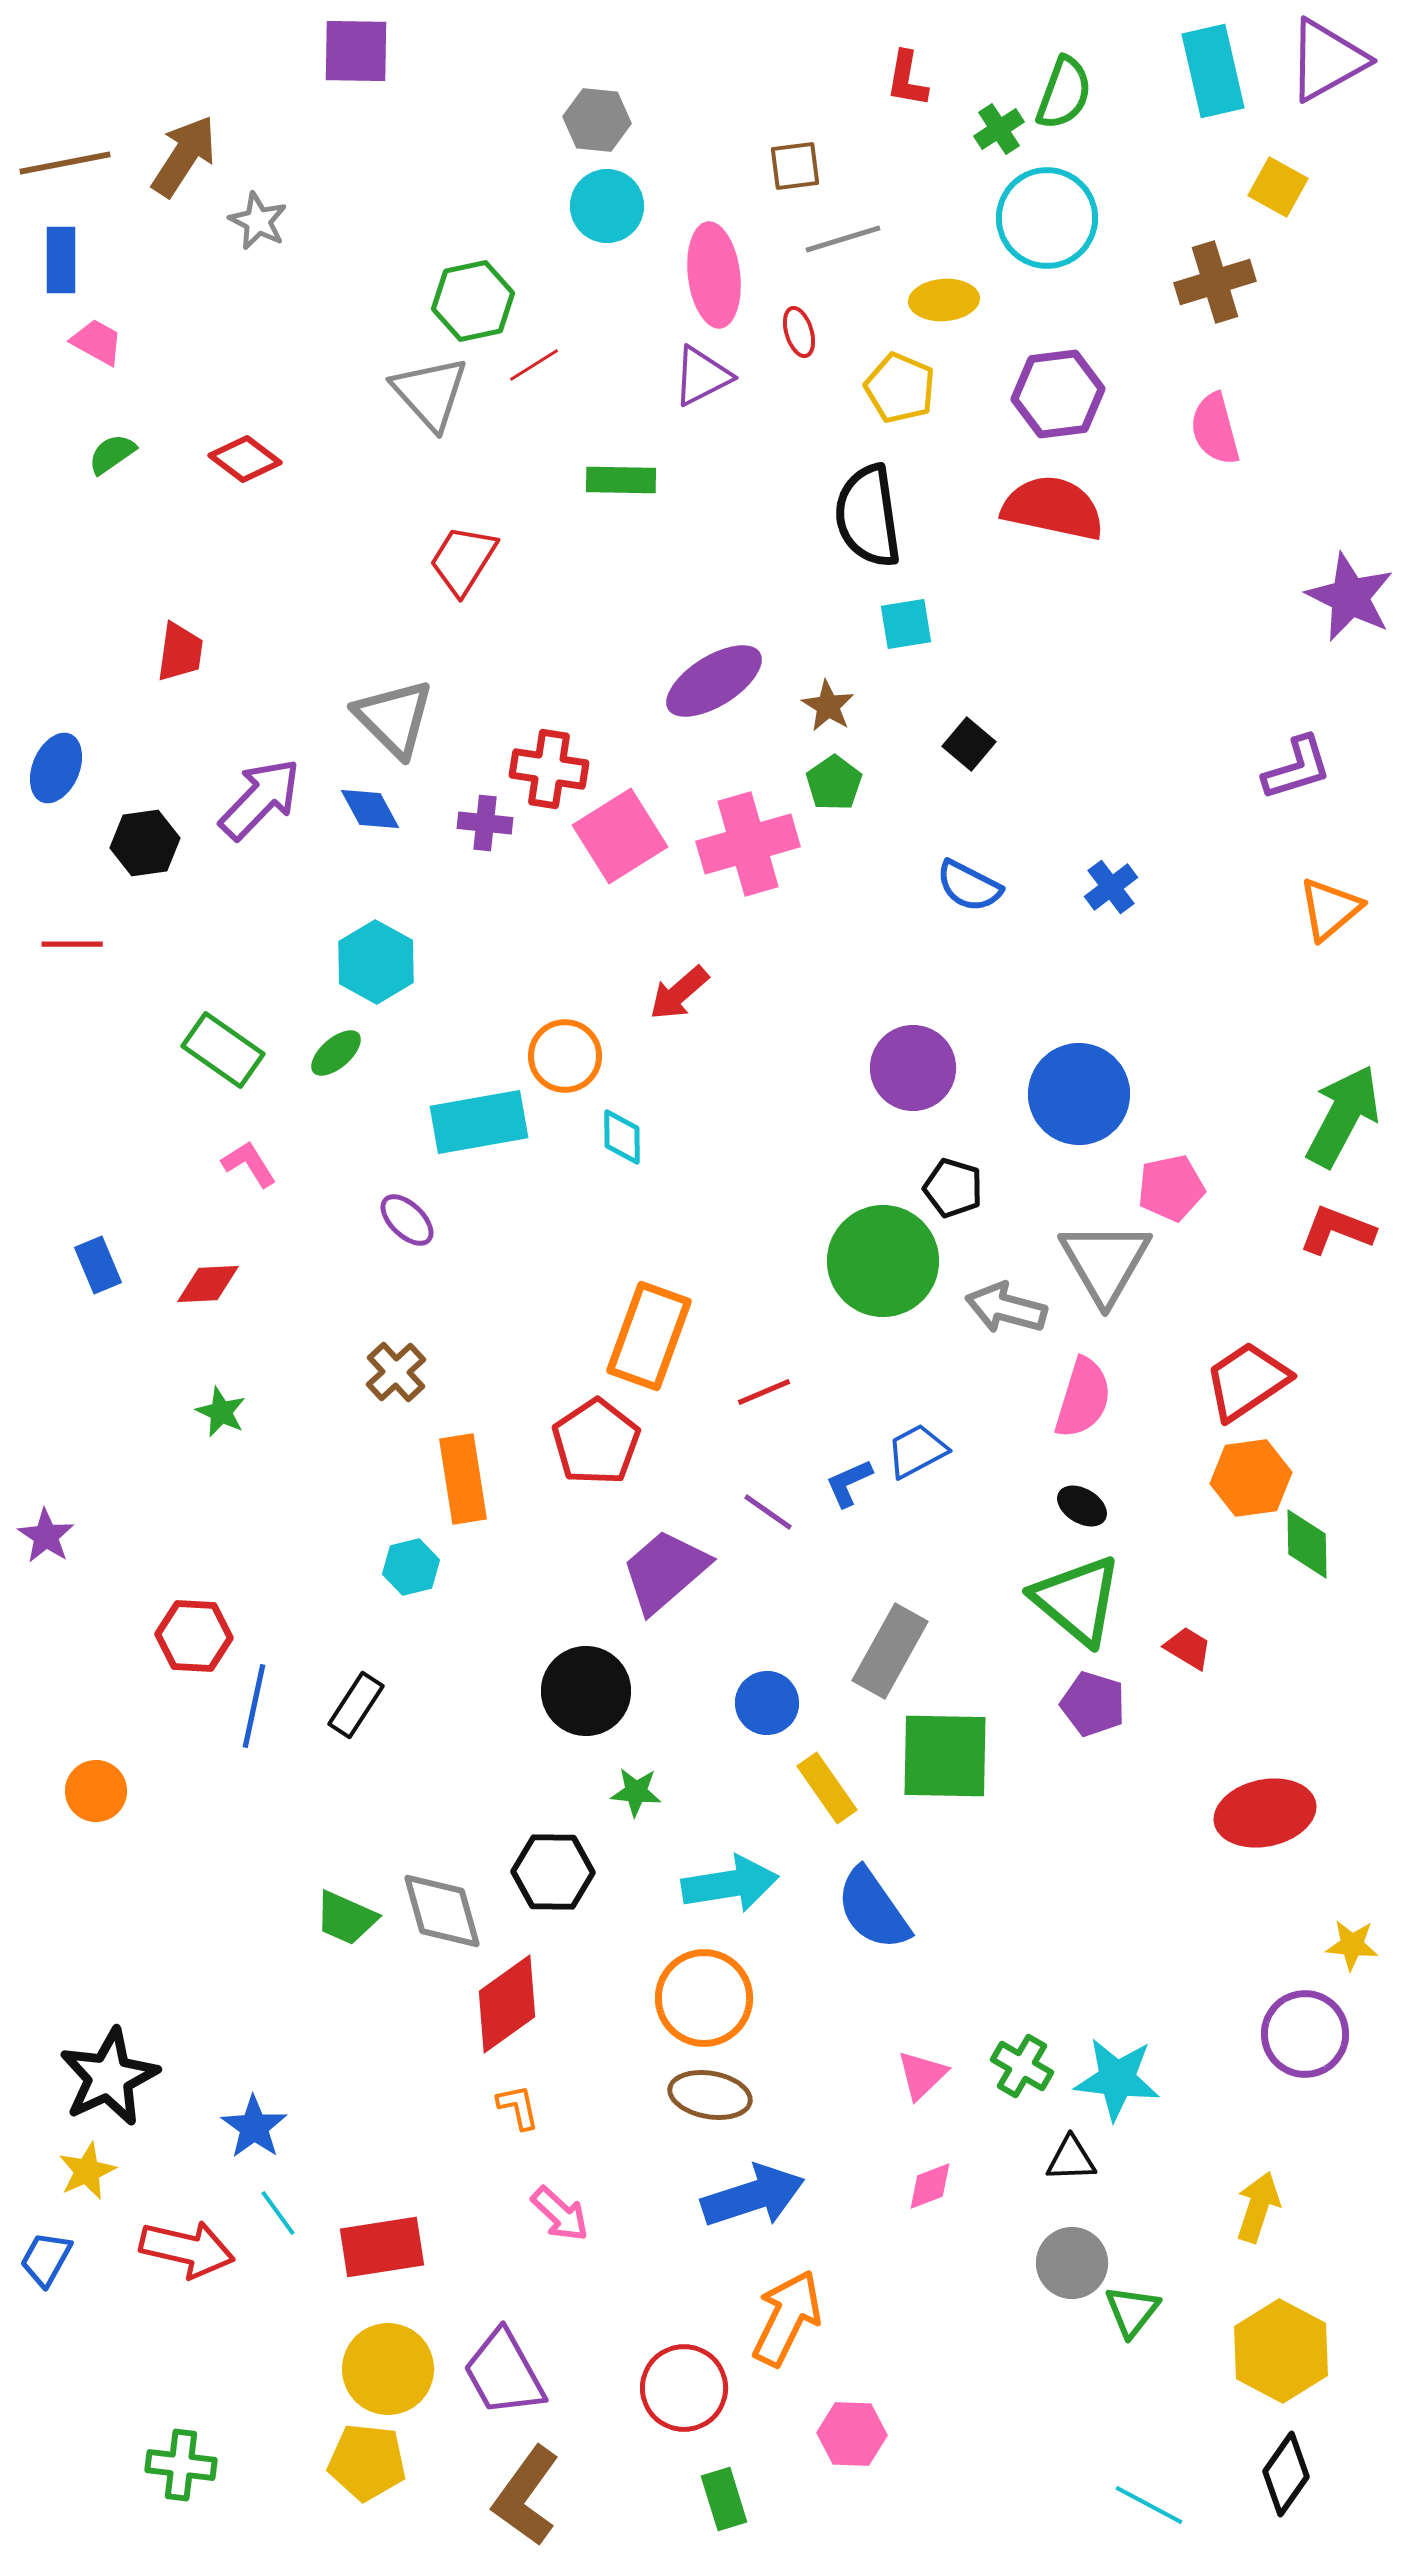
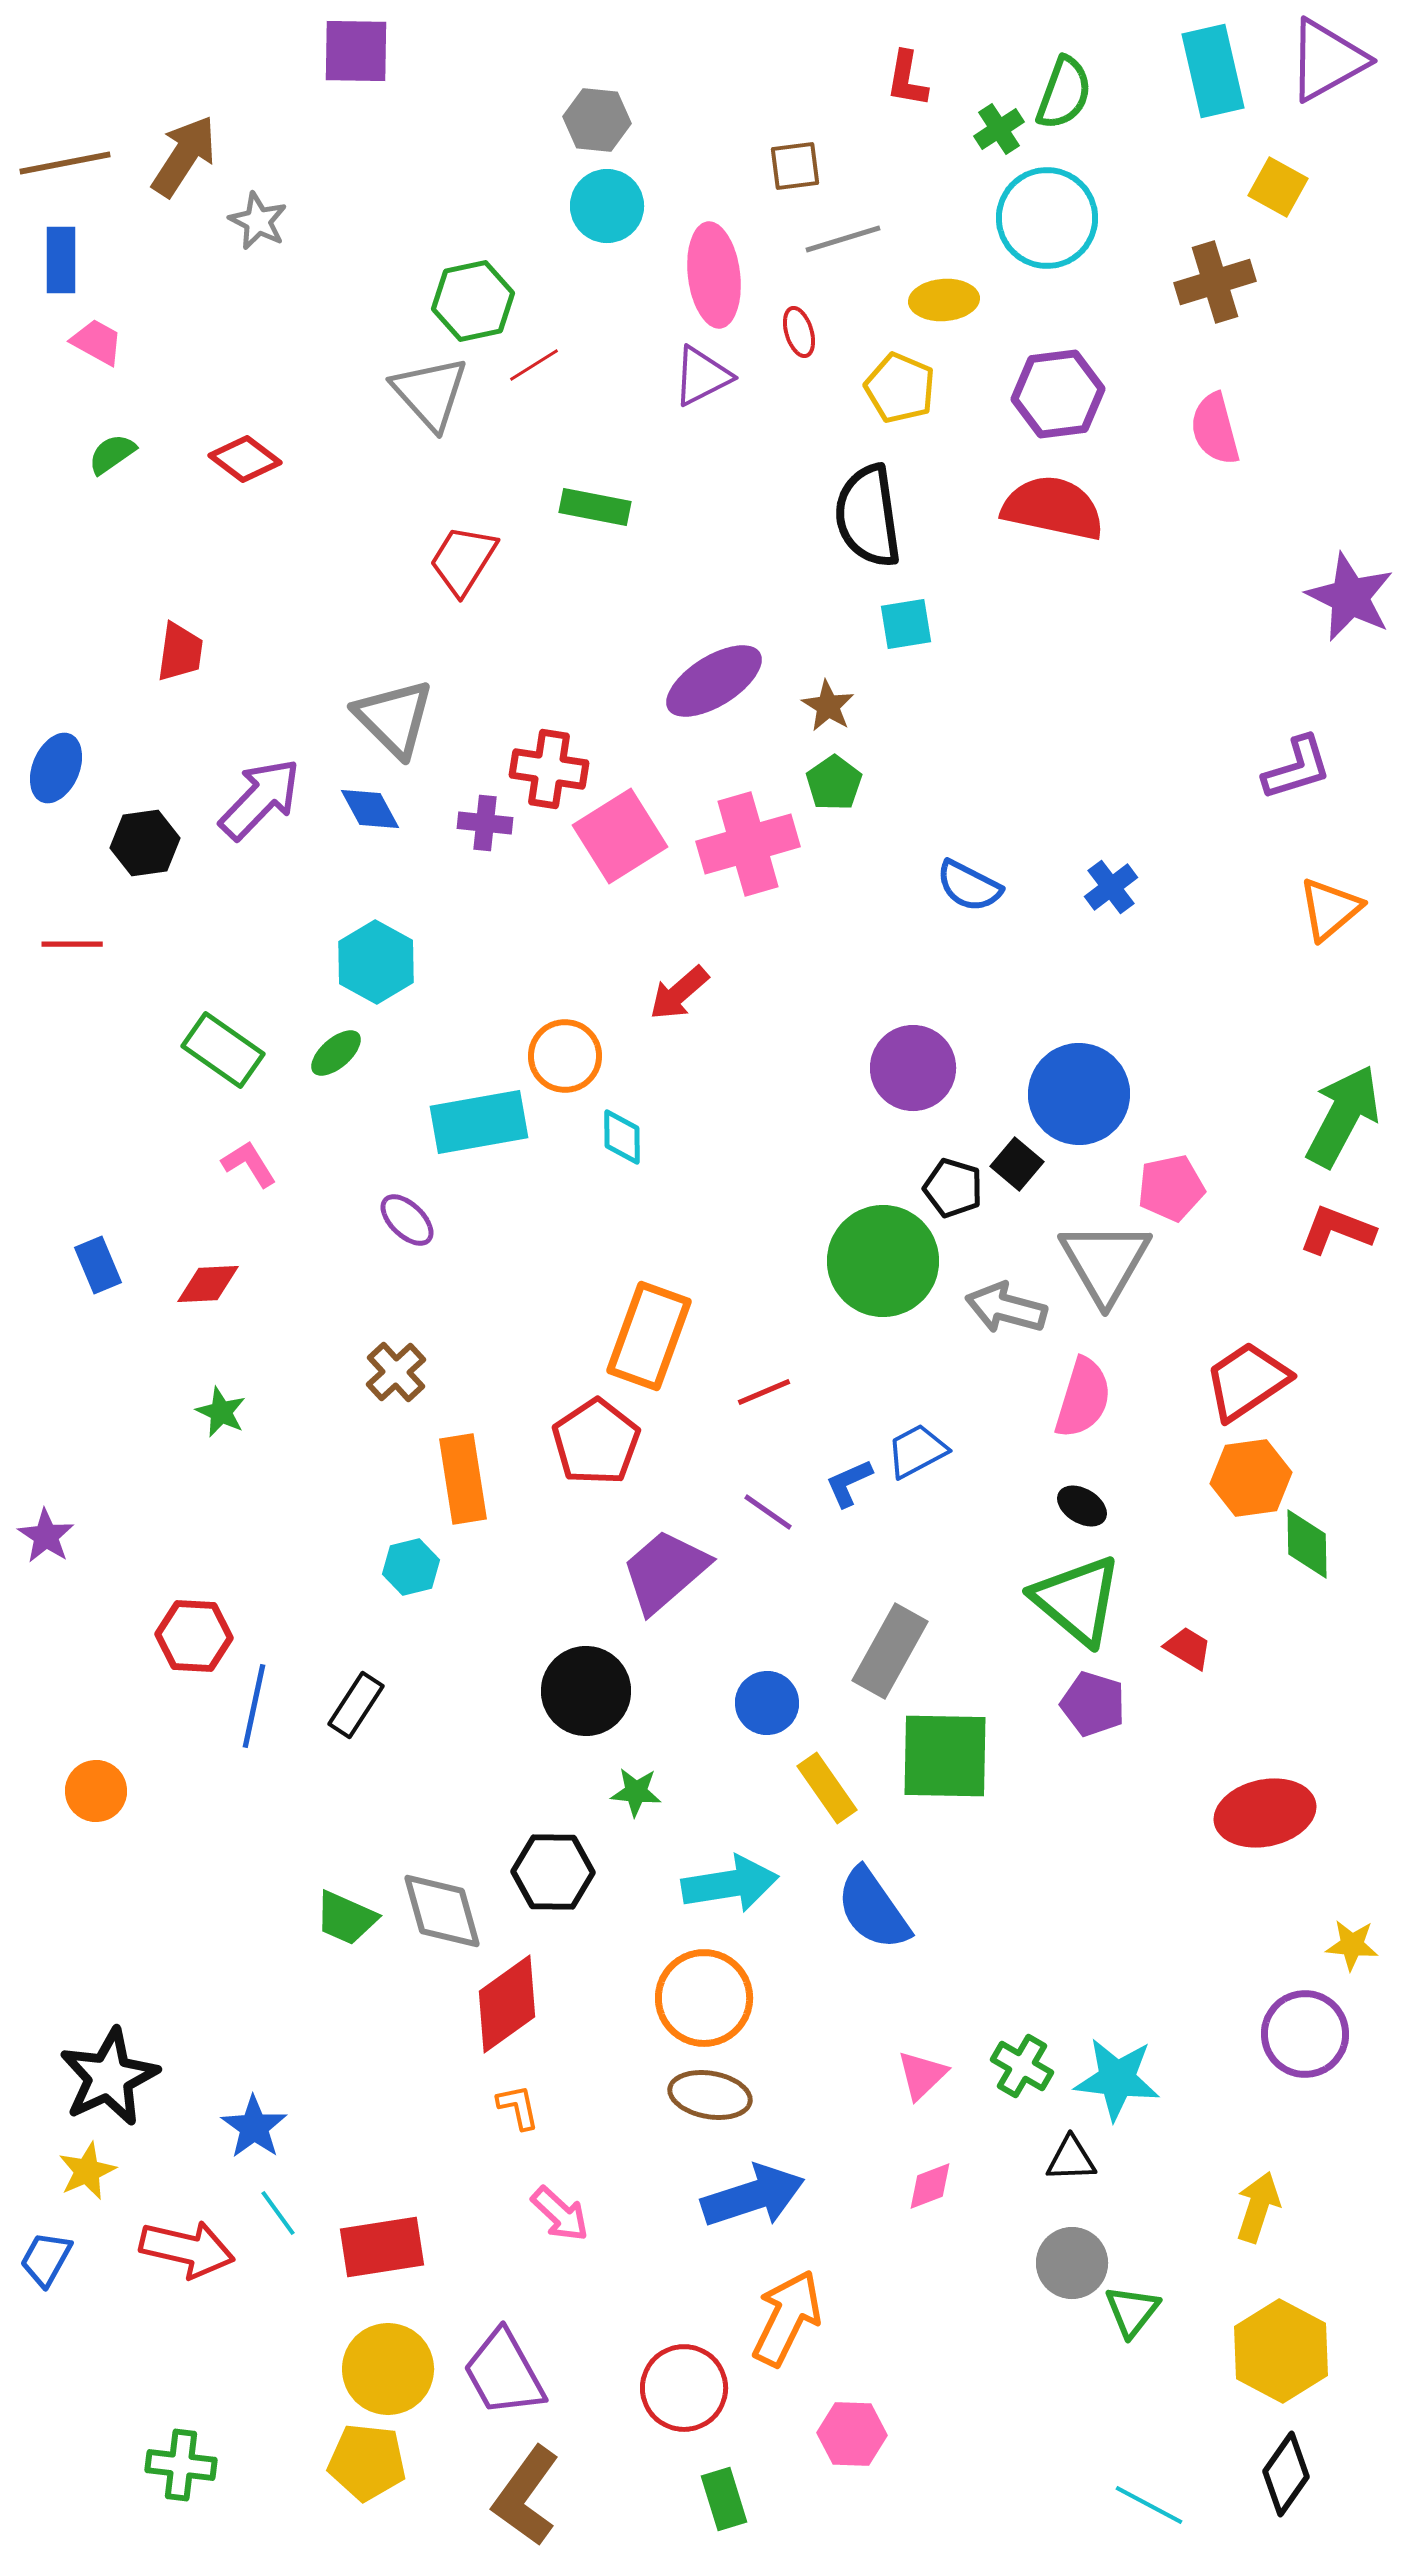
green rectangle at (621, 480): moved 26 px left, 27 px down; rotated 10 degrees clockwise
black square at (969, 744): moved 48 px right, 420 px down
